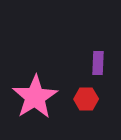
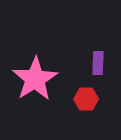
pink star: moved 18 px up
